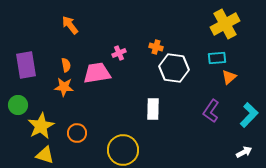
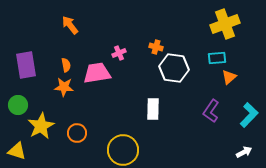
yellow cross: rotated 8 degrees clockwise
yellow triangle: moved 28 px left, 4 px up
